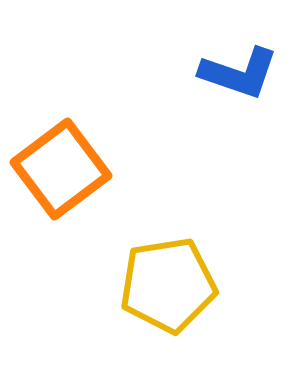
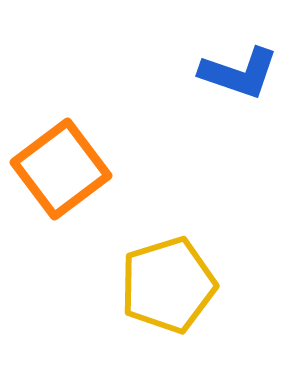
yellow pentagon: rotated 8 degrees counterclockwise
